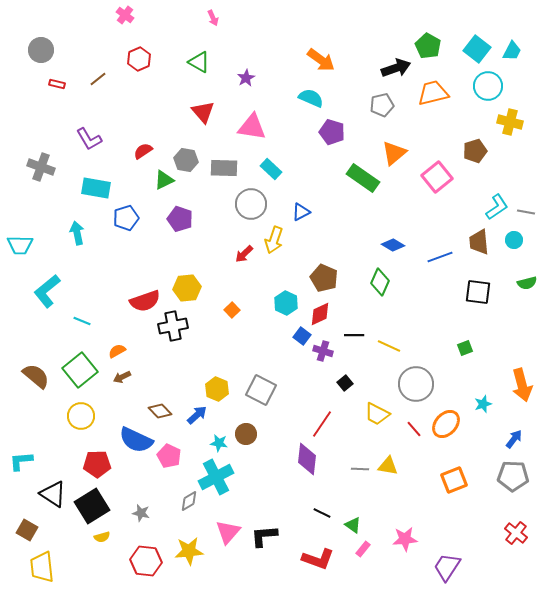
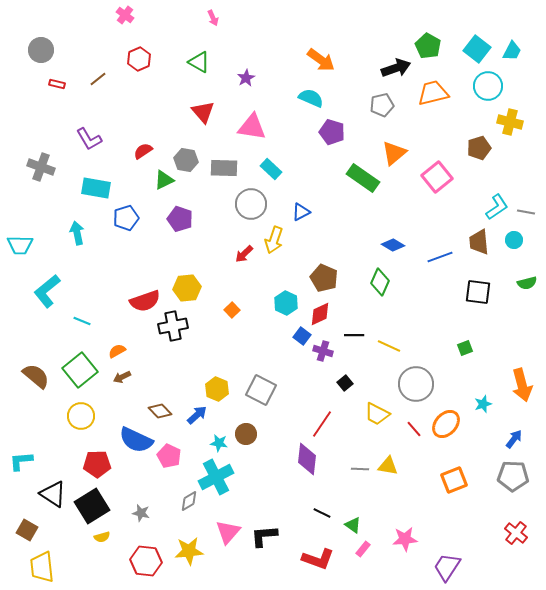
brown pentagon at (475, 151): moved 4 px right, 3 px up
